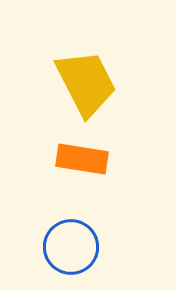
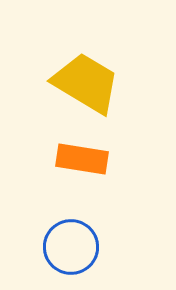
yellow trapezoid: rotated 32 degrees counterclockwise
